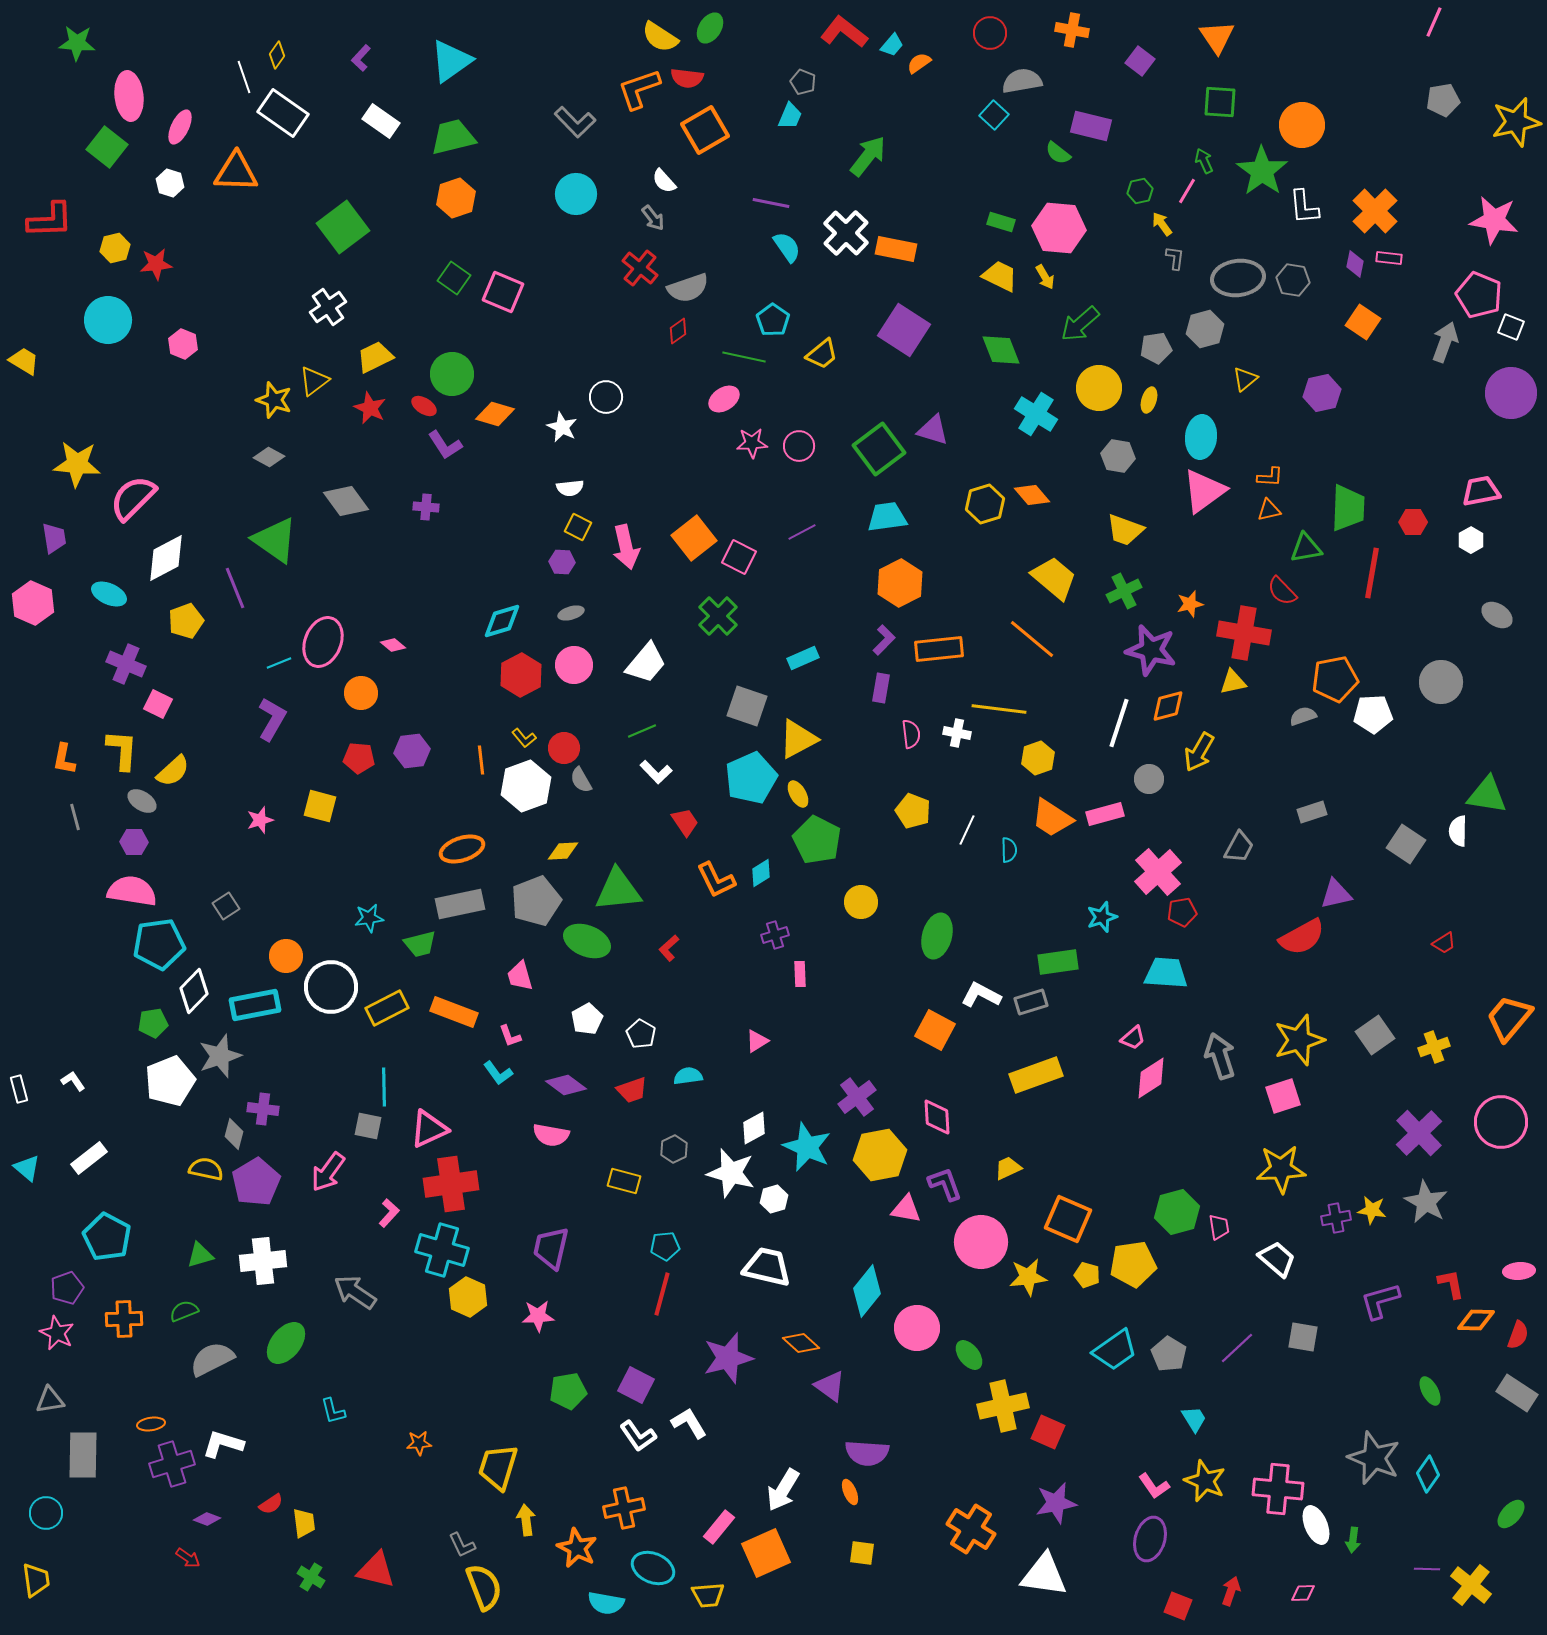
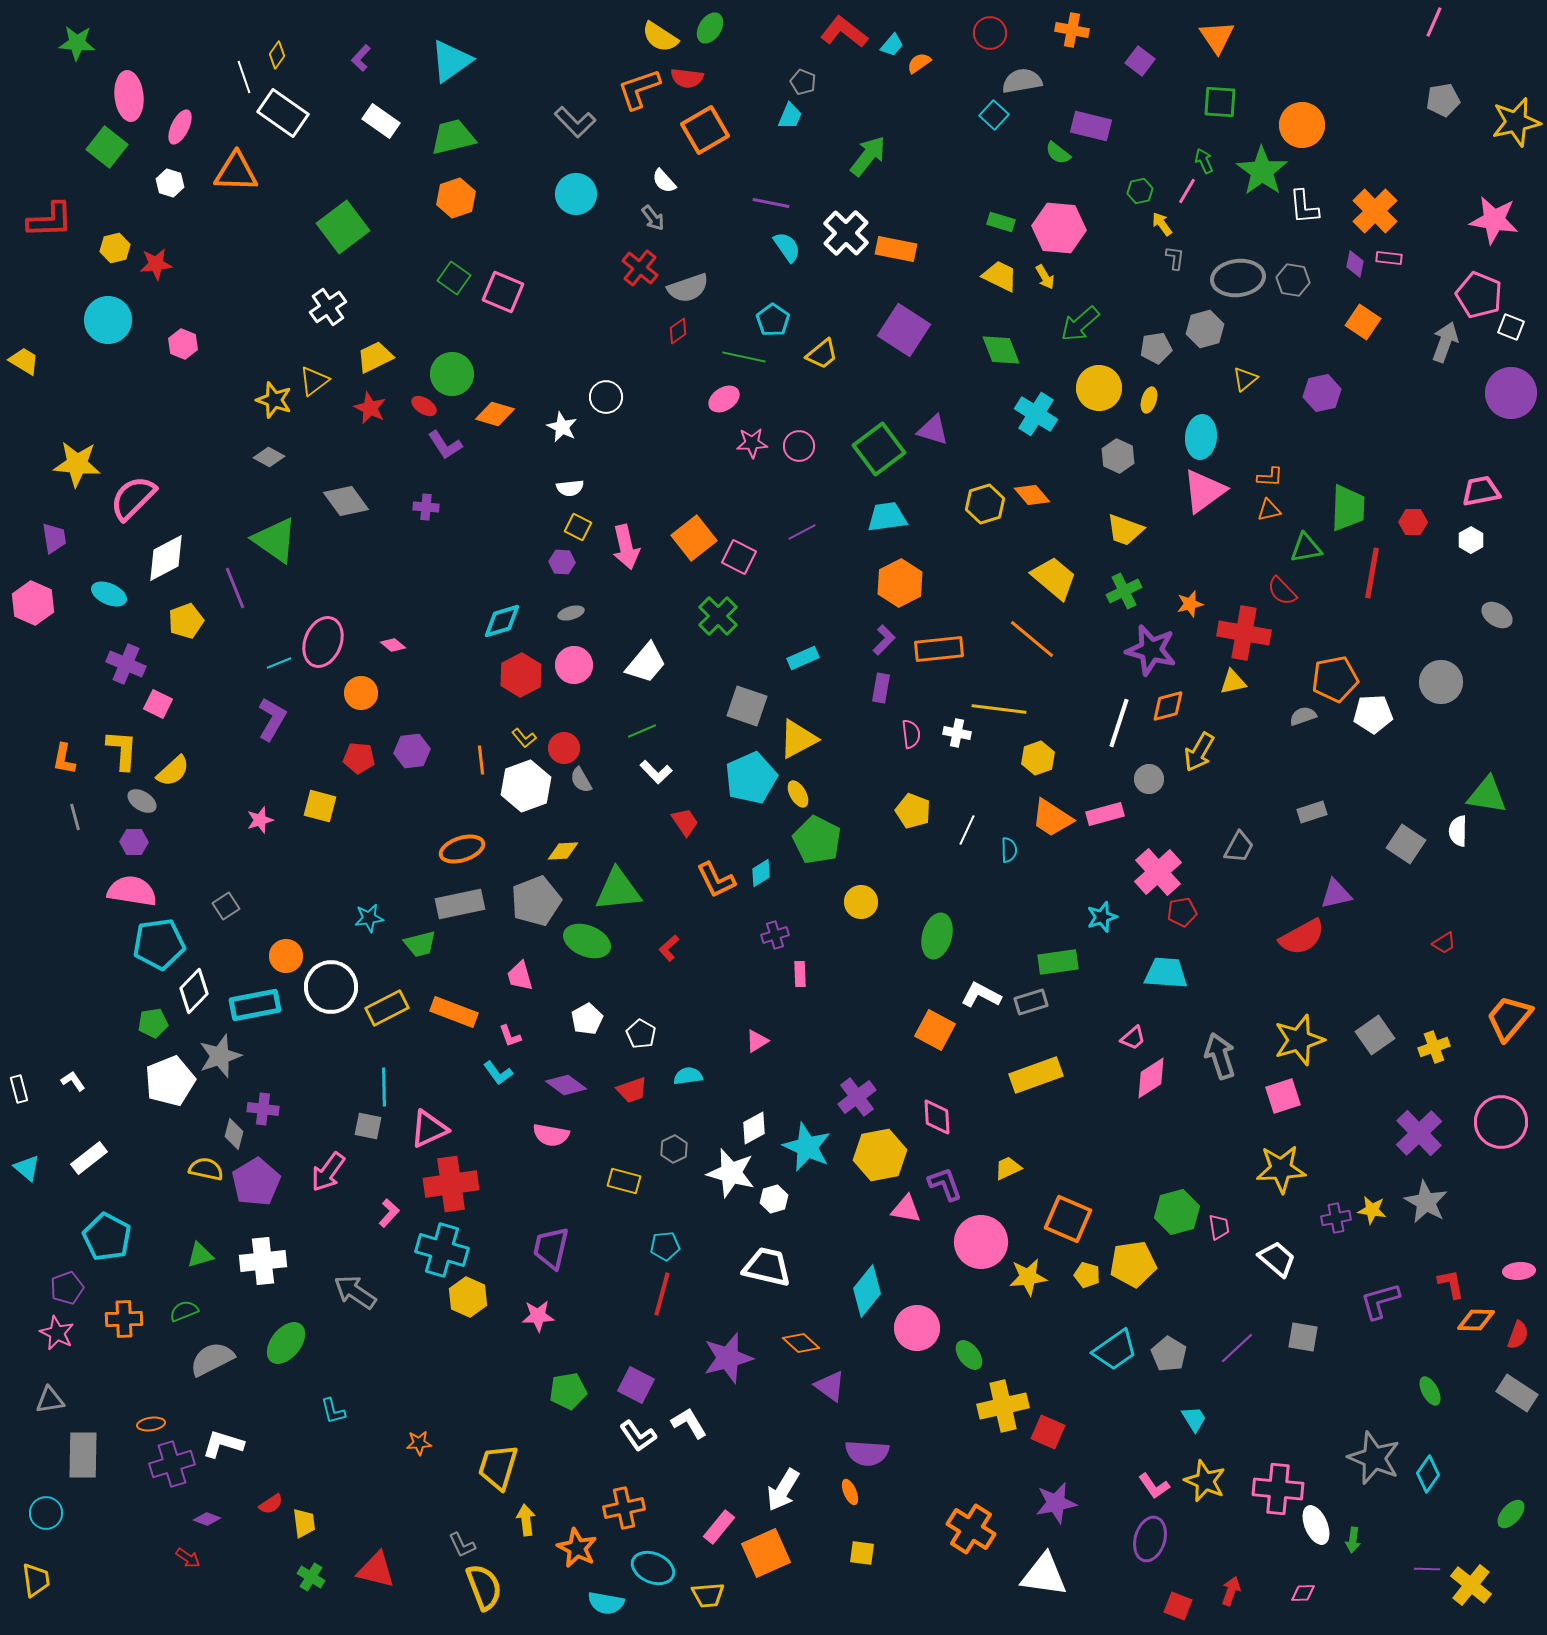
gray hexagon at (1118, 456): rotated 16 degrees clockwise
